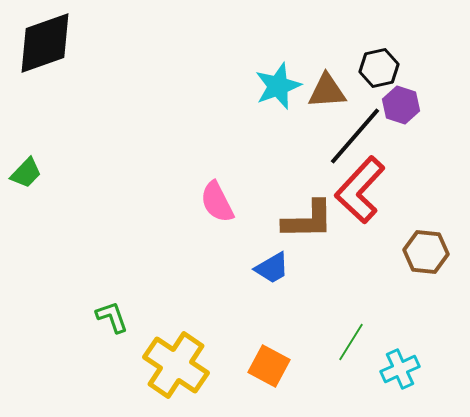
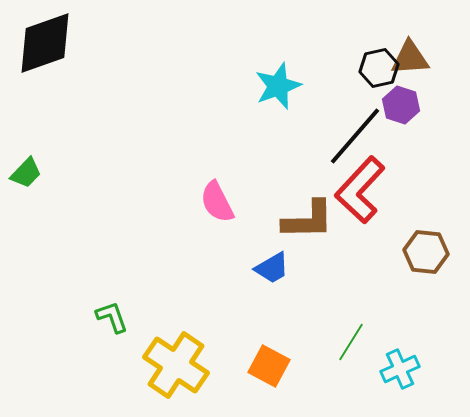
brown triangle: moved 83 px right, 33 px up
